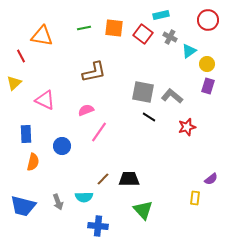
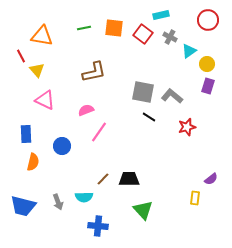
yellow triangle: moved 23 px right, 13 px up; rotated 28 degrees counterclockwise
